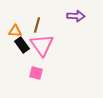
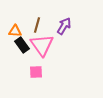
purple arrow: moved 12 px left, 10 px down; rotated 60 degrees counterclockwise
pink square: moved 1 px up; rotated 16 degrees counterclockwise
